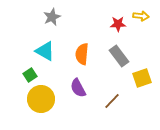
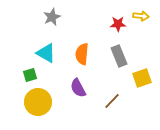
cyan triangle: moved 1 px right, 2 px down
gray rectangle: rotated 15 degrees clockwise
green square: rotated 16 degrees clockwise
yellow circle: moved 3 px left, 3 px down
